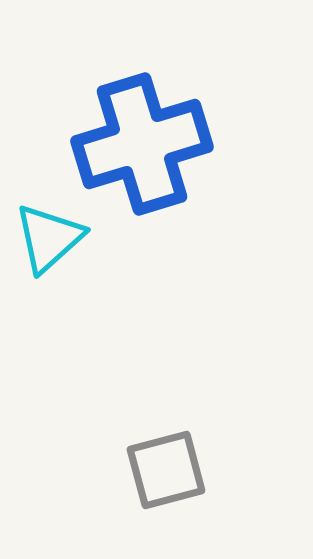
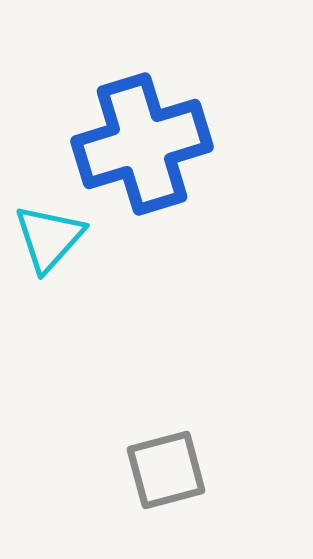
cyan triangle: rotated 6 degrees counterclockwise
